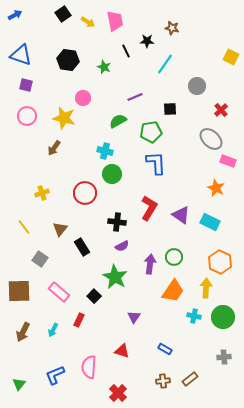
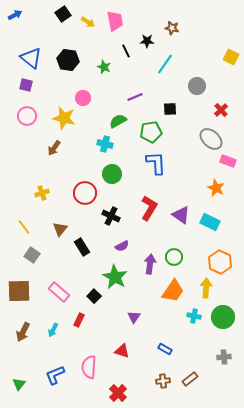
blue triangle at (21, 55): moved 10 px right, 3 px down; rotated 20 degrees clockwise
cyan cross at (105, 151): moved 7 px up
black cross at (117, 222): moved 6 px left, 6 px up; rotated 18 degrees clockwise
gray square at (40, 259): moved 8 px left, 4 px up
